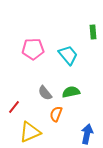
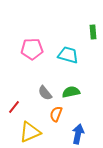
pink pentagon: moved 1 px left
cyan trapezoid: rotated 35 degrees counterclockwise
blue arrow: moved 9 px left
